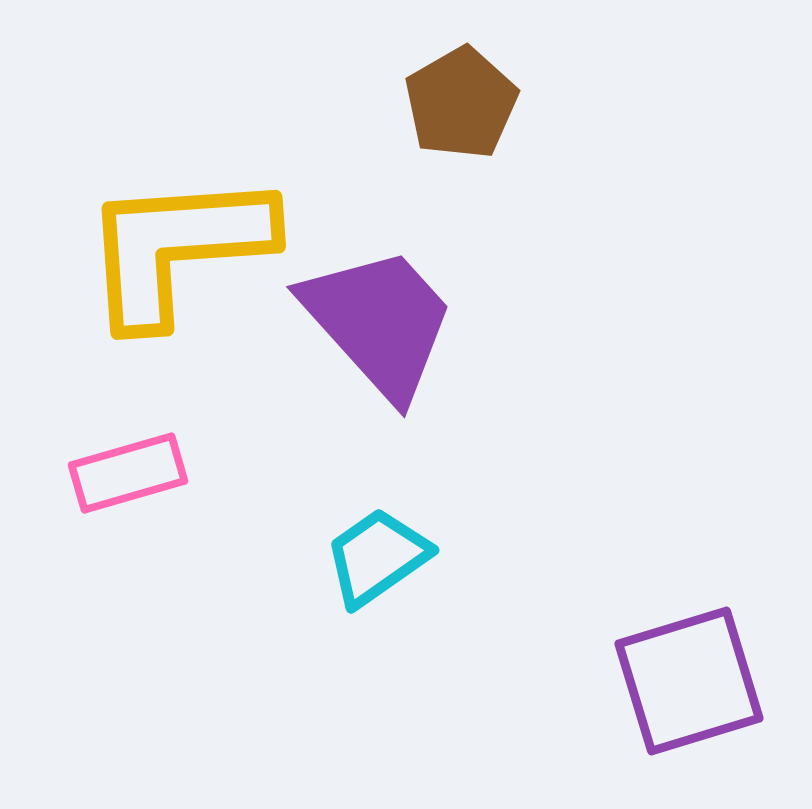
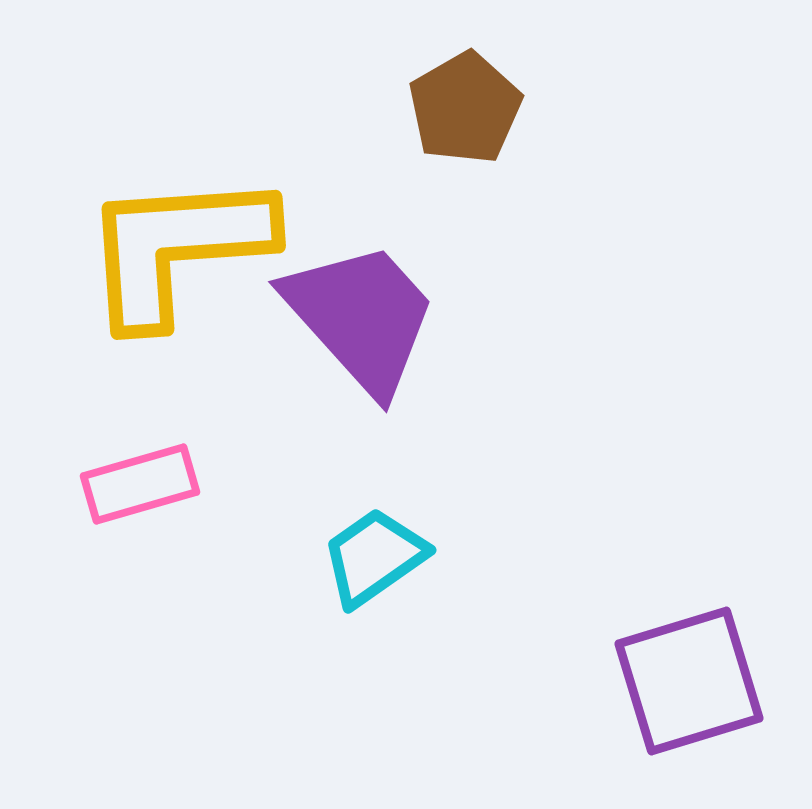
brown pentagon: moved 4 px right, 5 px down
purple trapezoid: moved 18 px left, 5 px up
pink rectangle: moved 12 px right, 11 px down
cyan trapezoid: moved 3 px left
